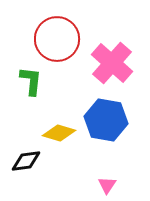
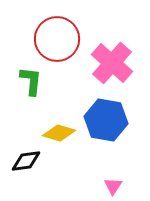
pink triangle: moved 6 px right, 1 px down
